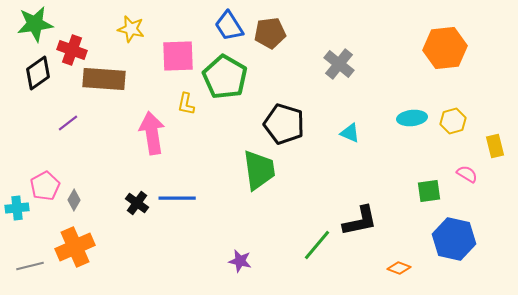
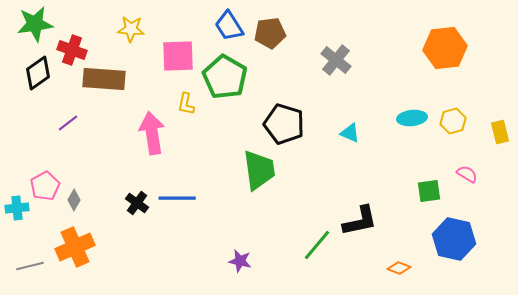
yellow star: rotated 8 degrees counterclockwise
gray cross: moved 3 px left, 4 px up
yellow rectangle: moved 5 px right, 14 px up
